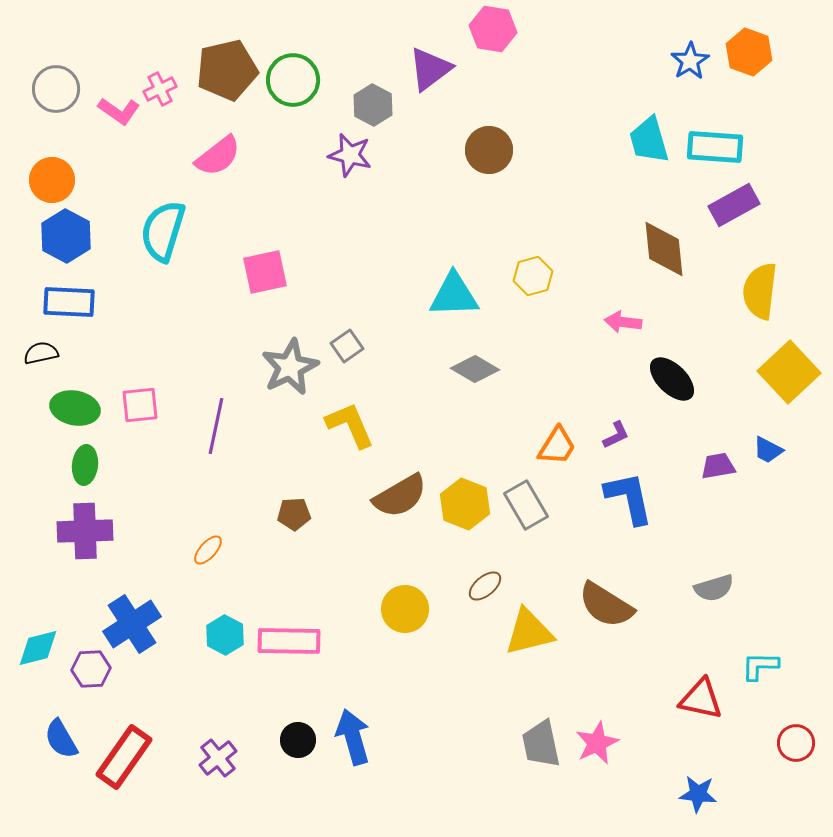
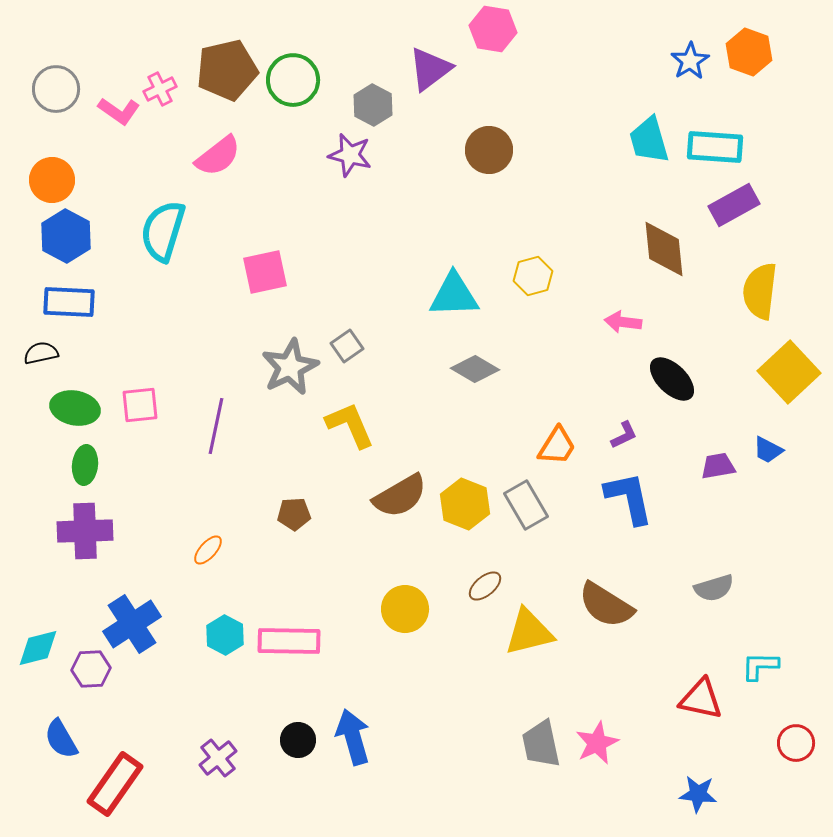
purple L-shape at (616, 435): moved 8 px right
red rectangle at (124, 757): moved 9 px left, 27 px down
